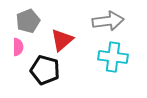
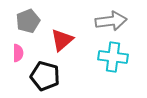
gray arrow: moved 3 px right
pink semicircle: moved 6 px down
black pentagon: moved 6 px down
